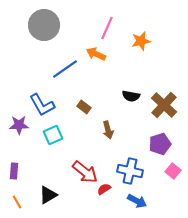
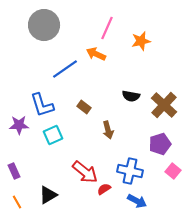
blue L-shape: rotated 12 degrees clockwise
purple rectangle: rotated 28 degrees counterclockwise
